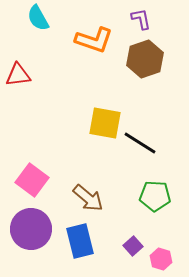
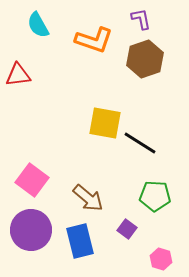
cyan semicircle: moved 7 px down
purple circle: moved 1 px down
purple square: moved 6 px left, 17 px up; rotated 12 degrees counterclockwise
